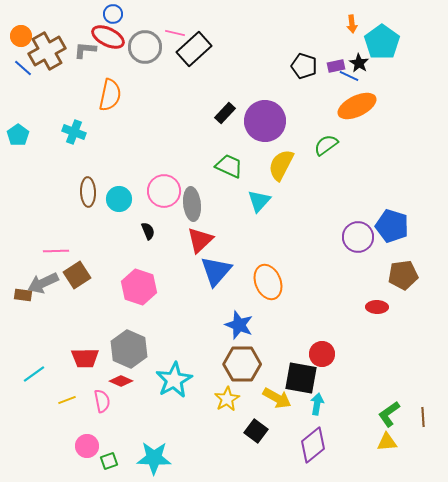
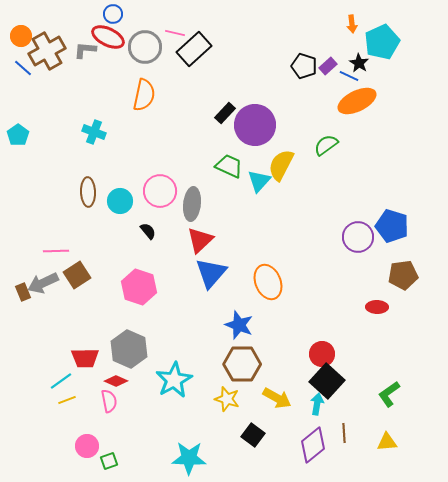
cyan pentagon at (382, 42): rotated 12 degrees clockwise
purple rectangle at (336, 66): moved 8 px left; rotated 30 degrees counterclockwise
orange semicircle at (110, 95): moved 34 px right
orange ellipse at (357, 106): moved 5 px up
purple circle at (265, 121): moved 10 px left, 4 px down
cyan cross at (74, 132): moved 20 px right
pink circle at (164, 191): moved 4 px left
cyan circle at (119, 199): moved 1 px right, 2 px down
cyan triangle at (259, 201): moved 20 px up
gray ellipse at (192, 204): rotated 12 degrees clockwise
black semicircle at (148, 231): rotated 18 degrees counterclockwise
blue triangle at (216, 271): moved 5 px left, 2 px down
brown rectangle at (23, 295): moved 3 px up; rotated 60 degrees clockwise
cyan line at (34, 374): moved 27 px right, 7 px down
black square at (301, 378): moved 26 px right, 3 px down; rotated 32 degrees clockwise
red diamond at (121, 381): moved 5 px left
yellow star at (227, 399): rotated 25 degrees counterclockwise
pink semicircle at (102, 401): moved 7 px right
green L-shape at (389, 414): moved 20 px up
brown line at (423, 417): moved 79 px left, 16 px down
black square at (256, 431): moved 3 px left, 4 px down
cyan star at (154, 458): moved 35 px right
